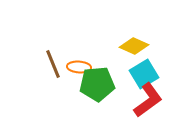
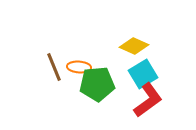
brown line: moved 1 px right, 3 px down
cyan square: moved 1 px left
